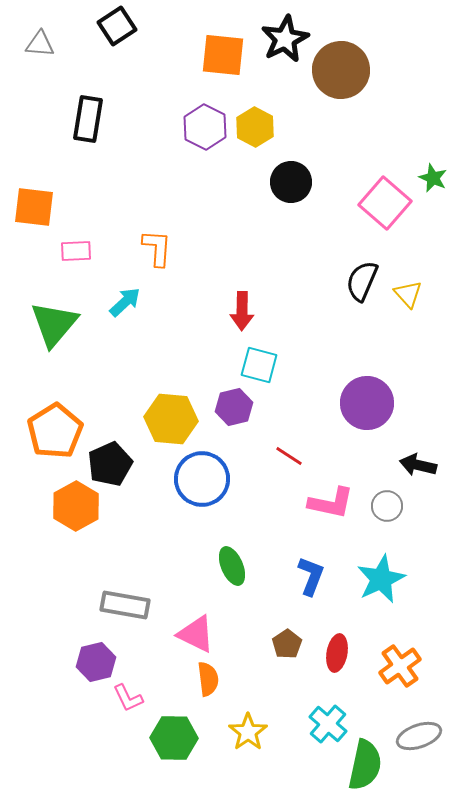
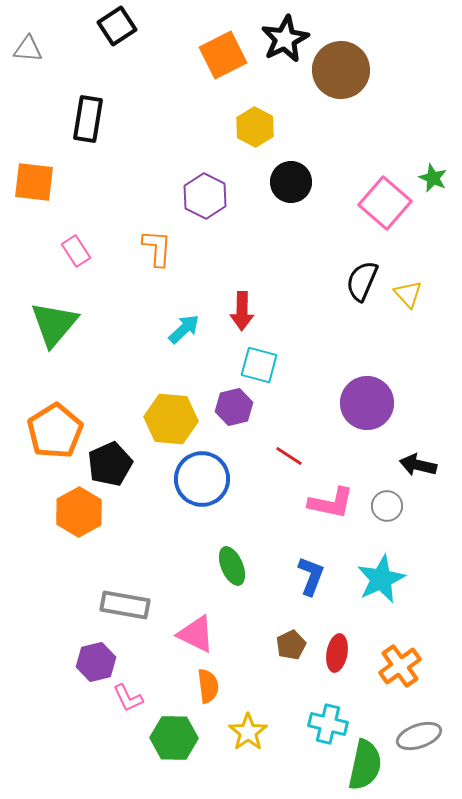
gray triangle at (40, 44): moved 12 px left, 5 px down
orange square at (223, 55): rotated 33 degrees counterclockwise
purple hexagon at (205, 127): moved 69 px down
orange square at (34, 207): moved 25 px up
pink rectangle at (76, 251): rotated 60 degrees clockwise
cyan arrow at (125, 302): moved 59 px right, 27 px down
orange hexagon at (76, 506): moved 3 px right, 6 px down
brown pentagon at (287, 644): moved 4 px right, 1 px down; rotated 8 degrees clockwise
orange semicircle at (208, 679): moved 7 px down
cyan cross at (328, 724): rotated 27 degrees counterclockwise
